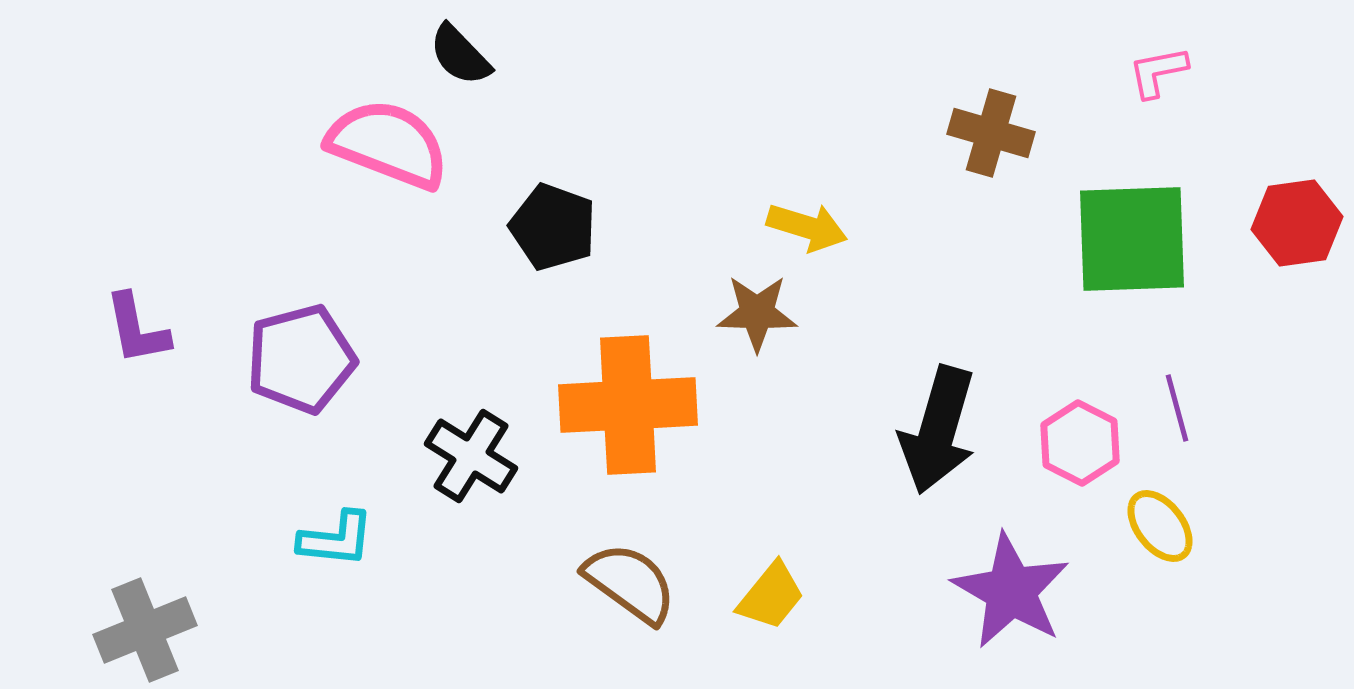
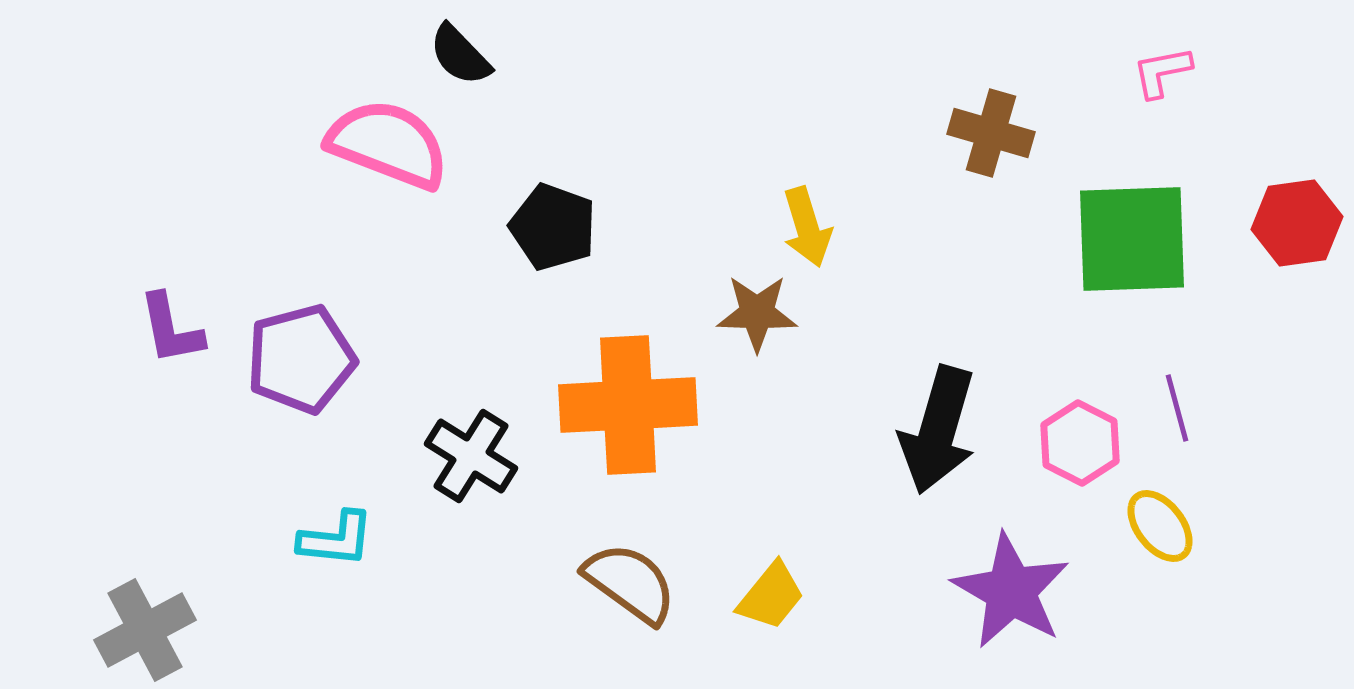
pink L-shape: moved 4 px right
yellow arrow: rotated 56 degrees clockwise
purple L-shape: moved 34 px right
gray cross: rotated 6 degrees counterclockwise
